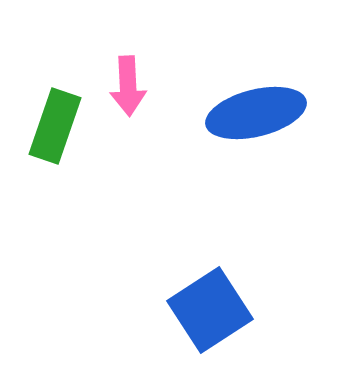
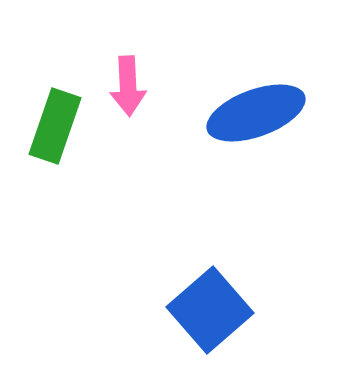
blue ellipse: rotated 6 degrees counterclockwise
blue square: rotated 8 degrees counterclockwise
